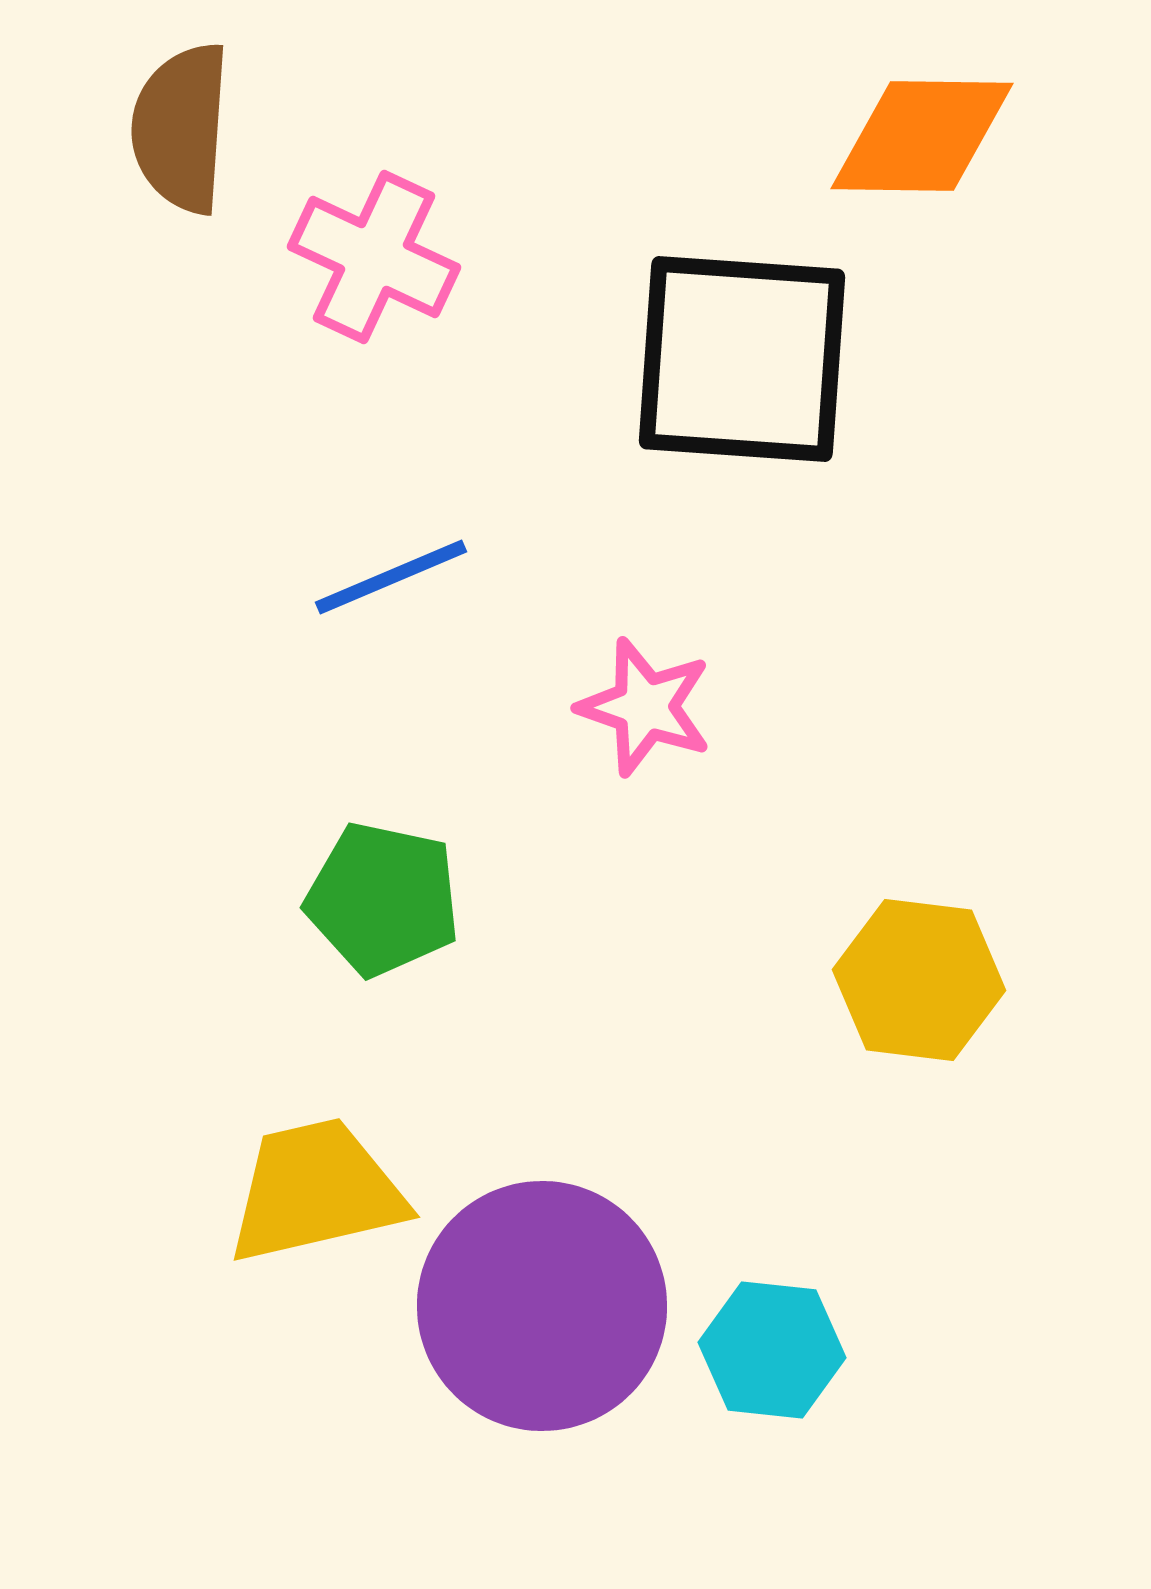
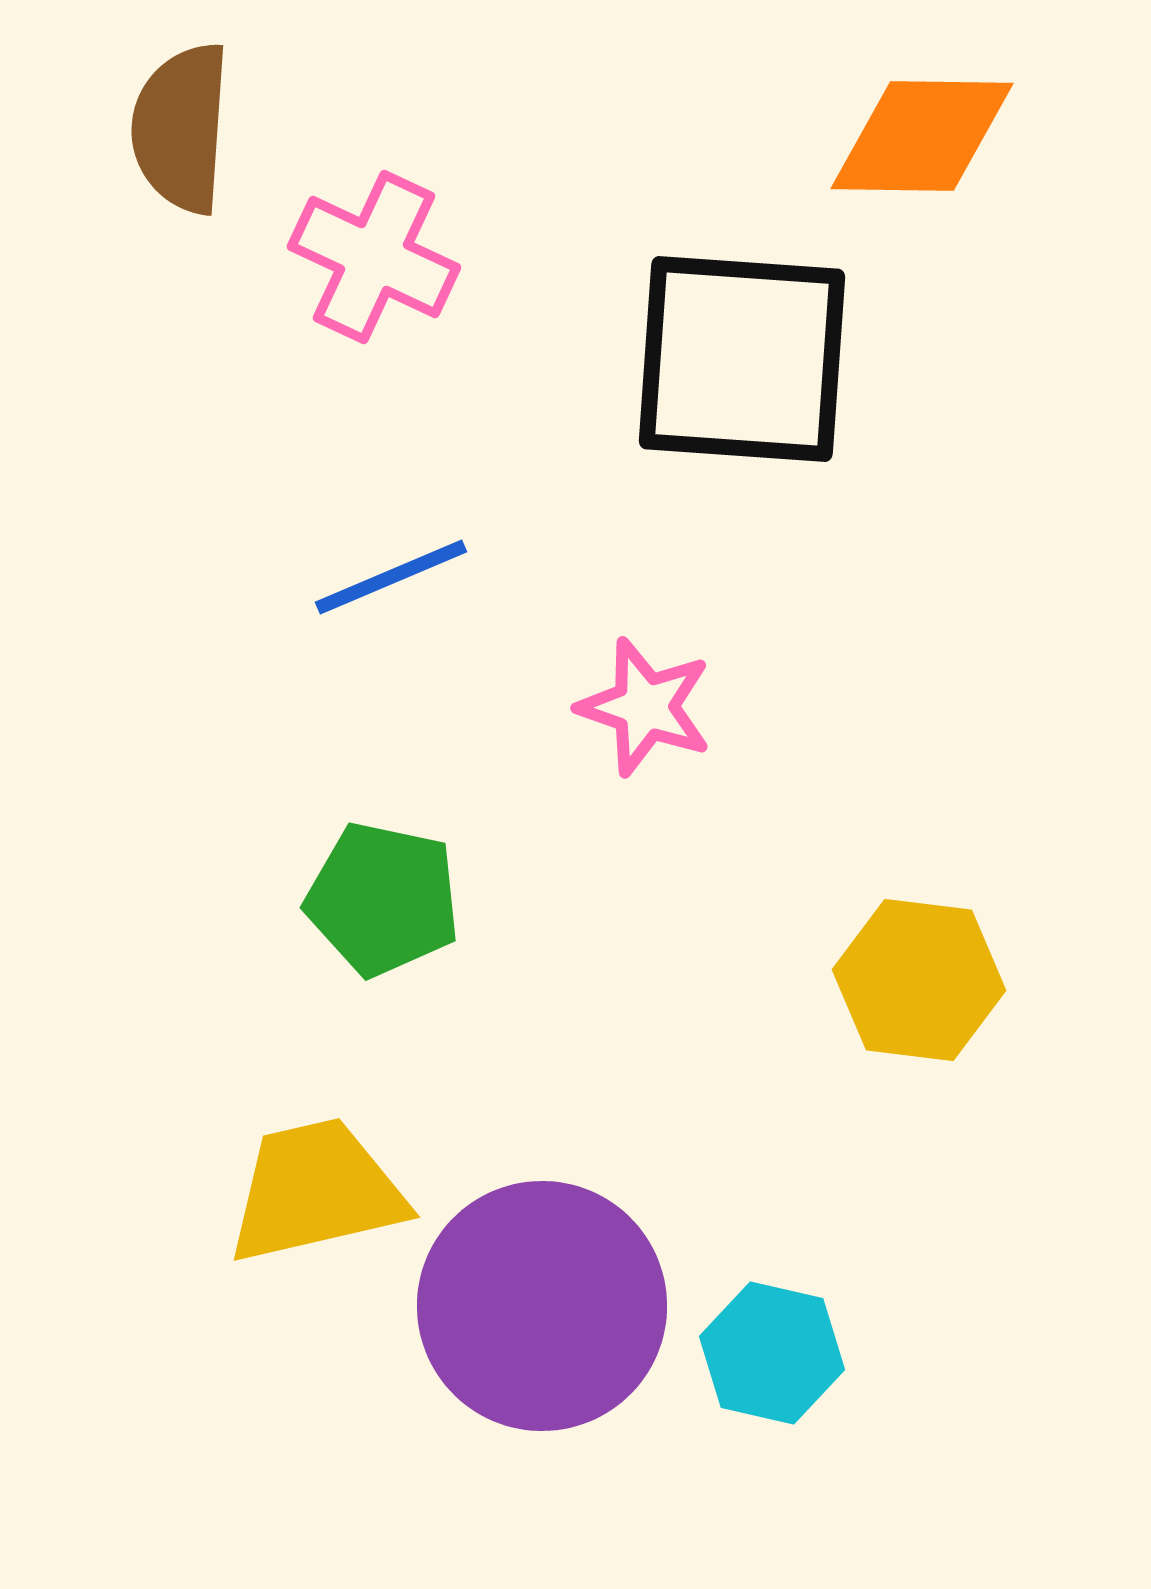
cyan hexagon: moved 3 px down; rotated 7 degrees clockwise
